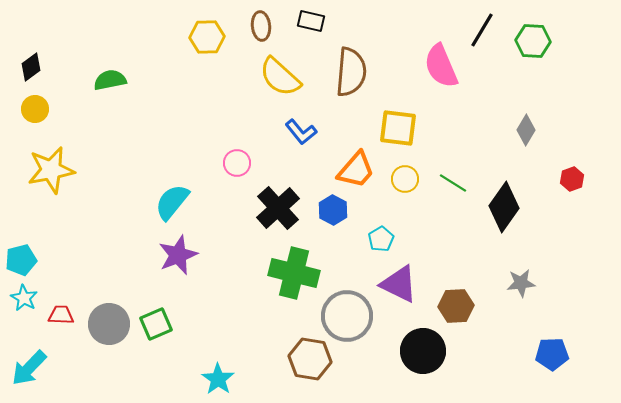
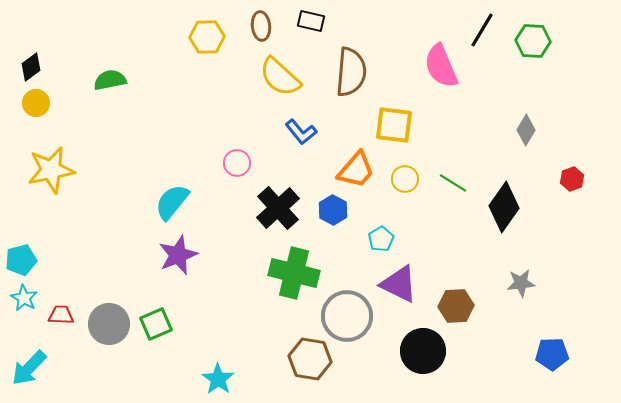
yellow circle at (35, 109): moved 1 px right, 6 px up
yellow square at (398, 128): moved 4 px left, 3 px up
